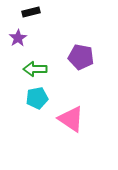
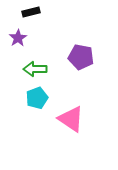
cyan pentagon: rotated 10 degrees counterclockwise
